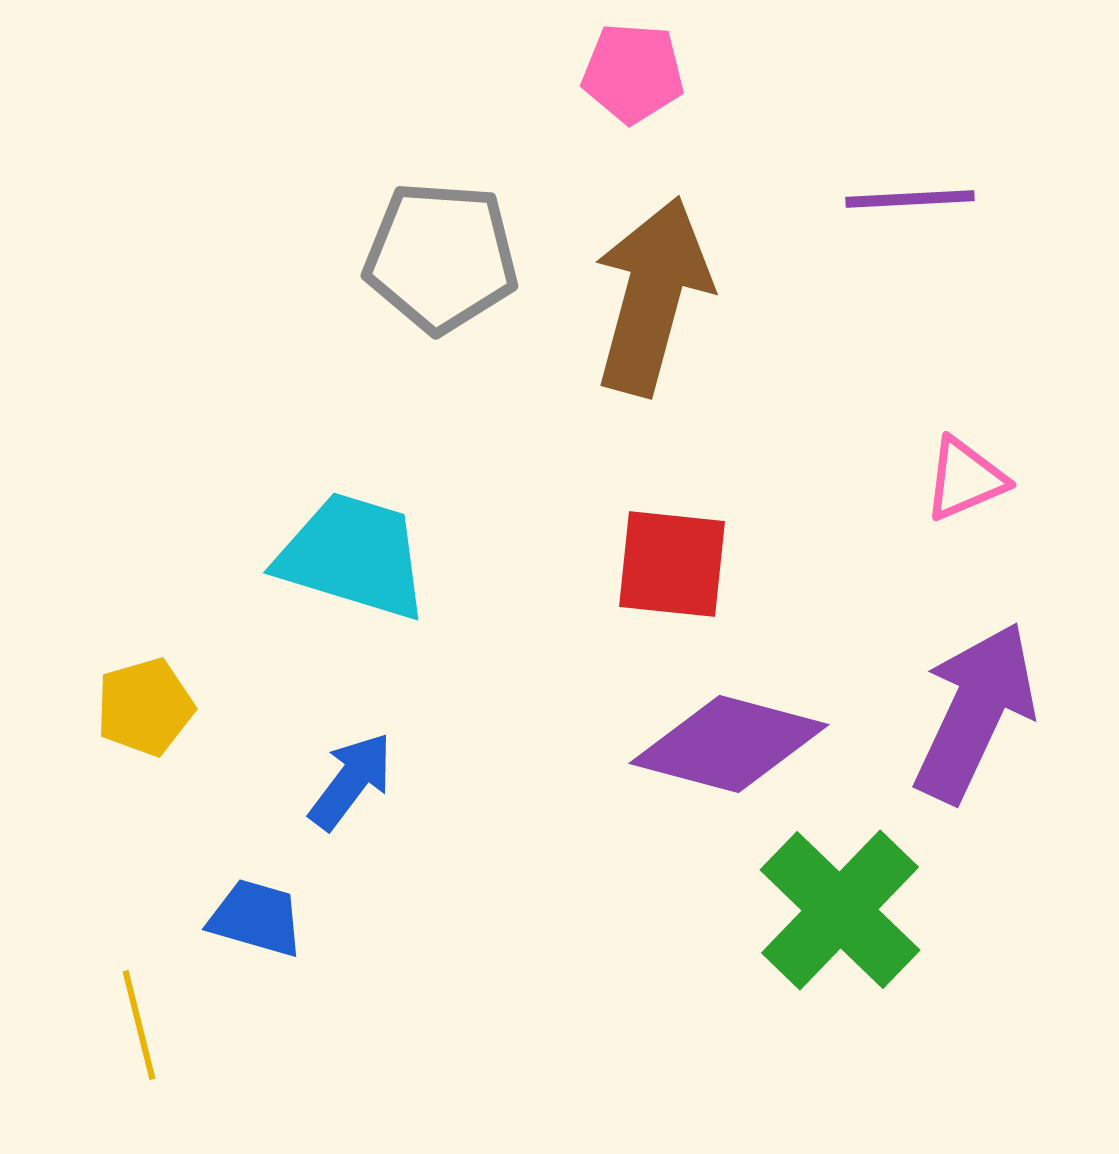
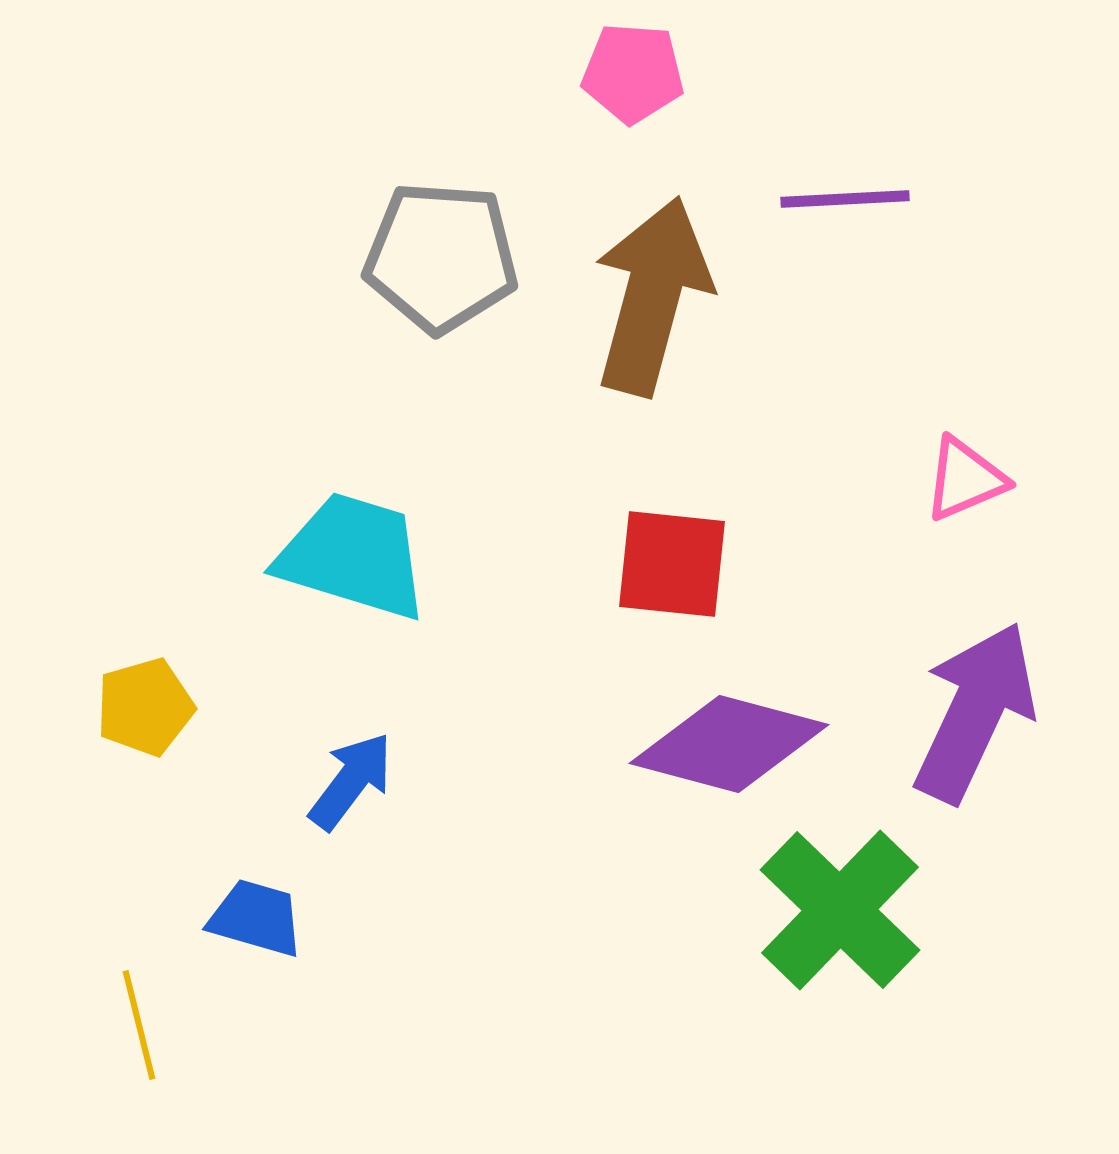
purple line: moved 65 px left
